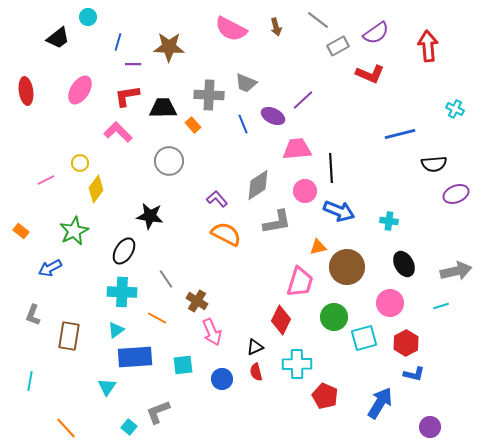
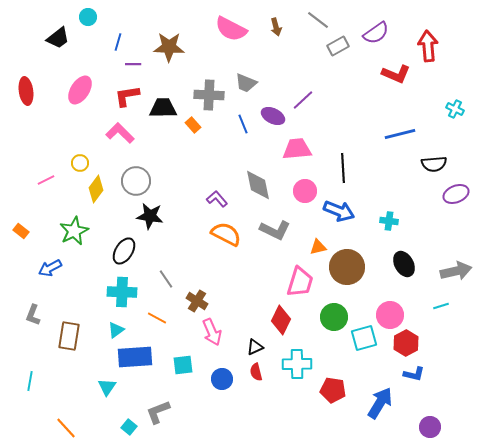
red L-shape at (370, 74): moved 26 px right
pink L-shape at (118, 132): moved 2 px right, 1 px down
gray circle at (169, 161): moved 33 px left, 20 px down
black line at (331, 168): moved 12 px right
gray diamond at (258, 185): rotated 68 degrees counterclockwise
gray L-shape at (277, 222): moved 2 px left, 8 px down; rotated 36 degrees clockwise
pink circle at (390, 303): moved 12 px down
red pentagon at (325, 396): moved 8 px right, 6 px up; rotated 15 degrees counterclockwise
